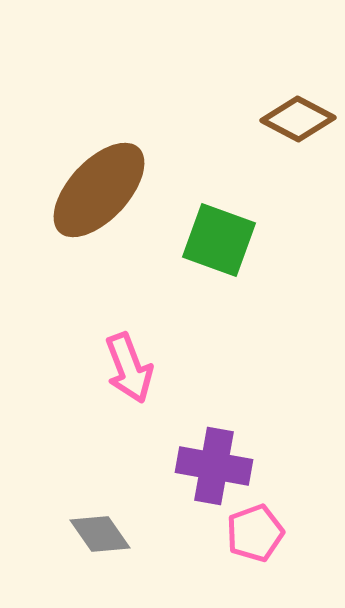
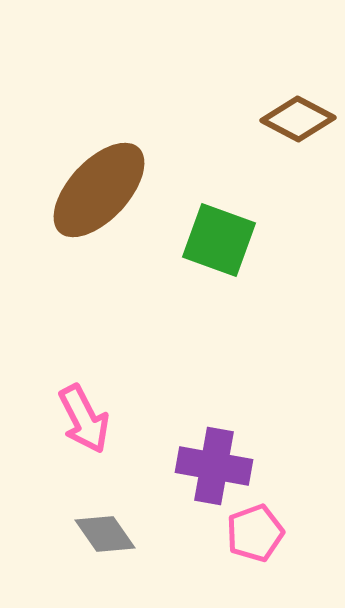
pink arrow: moved 45 px left, 51 px down; rotated 6 degrees counterclockwise
gray diamond: moved 5 px right
